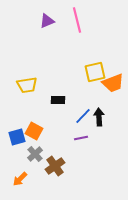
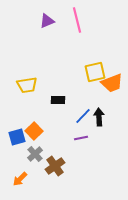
orange trapezoid: moved 1 px left
orange square: rotated 18 degrees clockwise
